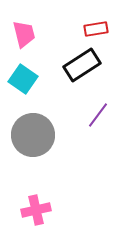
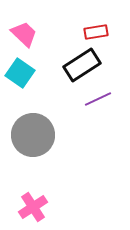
red rectangle: moved 3 px down
pink trapezoid: rotated 32 degrees counterclockwise
cyan square: moved 3 px left, 6 px up
purple line: moved 16 px up; rotated 28 degrees clockwise
pink cross: moved 3 px left, 3 px up; rotated 20 degrees counterclockwise
